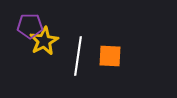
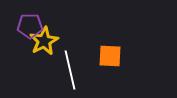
white line: moved 8 px left, 14 px down; rotated 21 degrees counterclockwise
